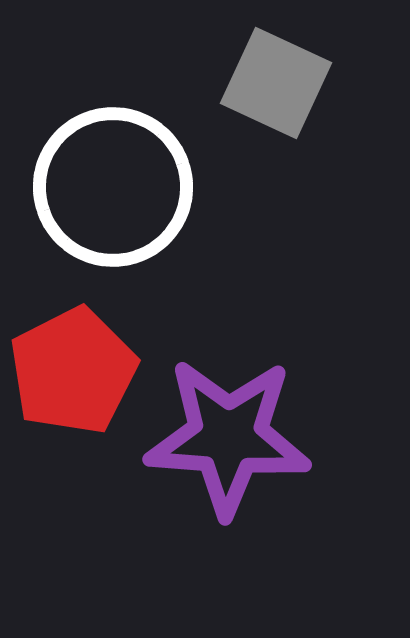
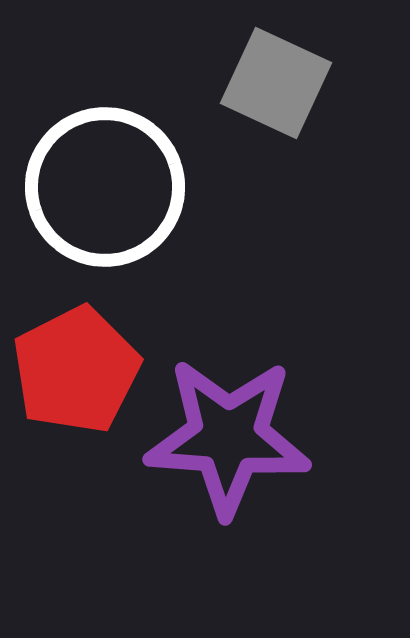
white circle: moved 8 px left
red pentagon: moved 3 px right, 1 px up
